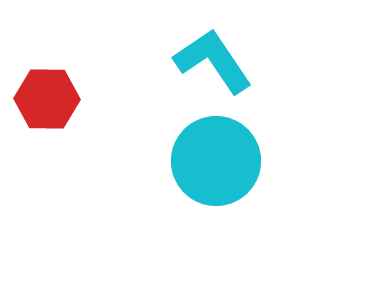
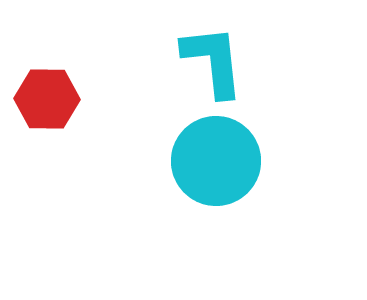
cyan L-shape: rotated 28 degrees clockwise
